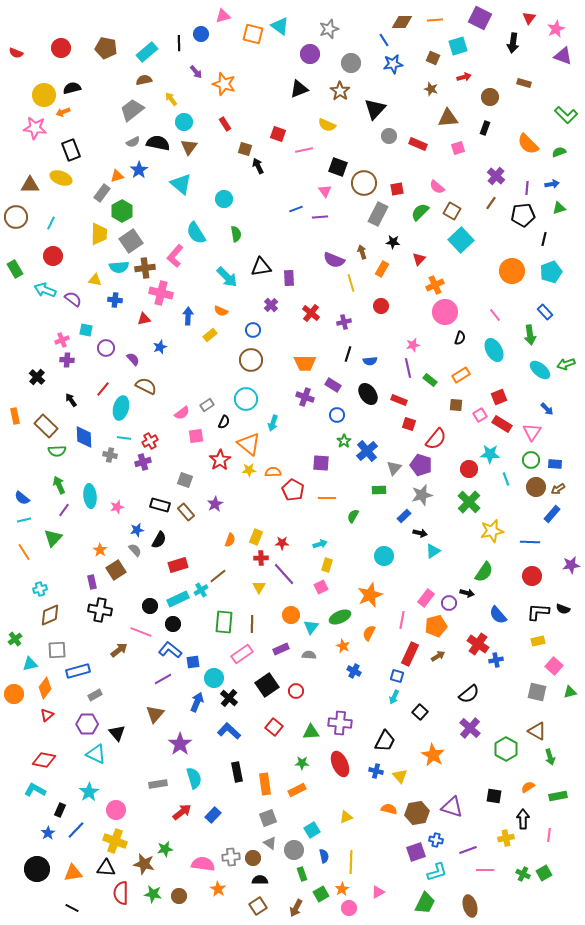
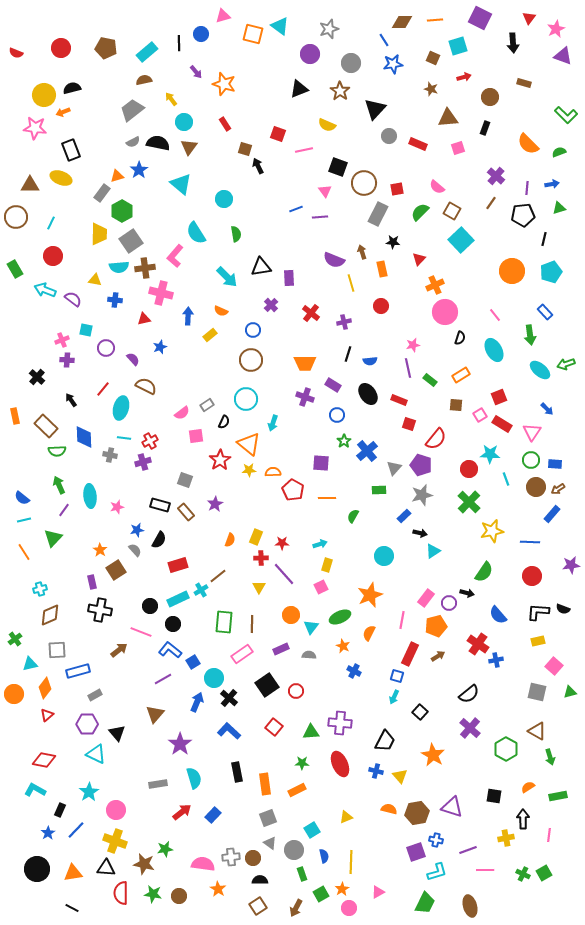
black arrow at (513, 43): rotated 12 degrees counterclockwise
orange rectangle at (382, 269): rotated 42 degrees counterclockwise
blue square at (193, 662): rotated 24 degrees counterclockwise
